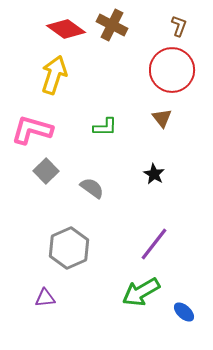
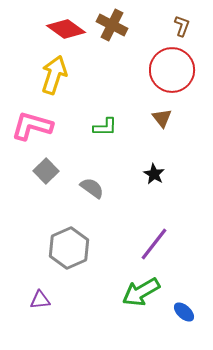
brown L-shape: moved 3 px right
pink L-shape: moved 4 px up
purple triangle: moved 5 px left, 2 px down
